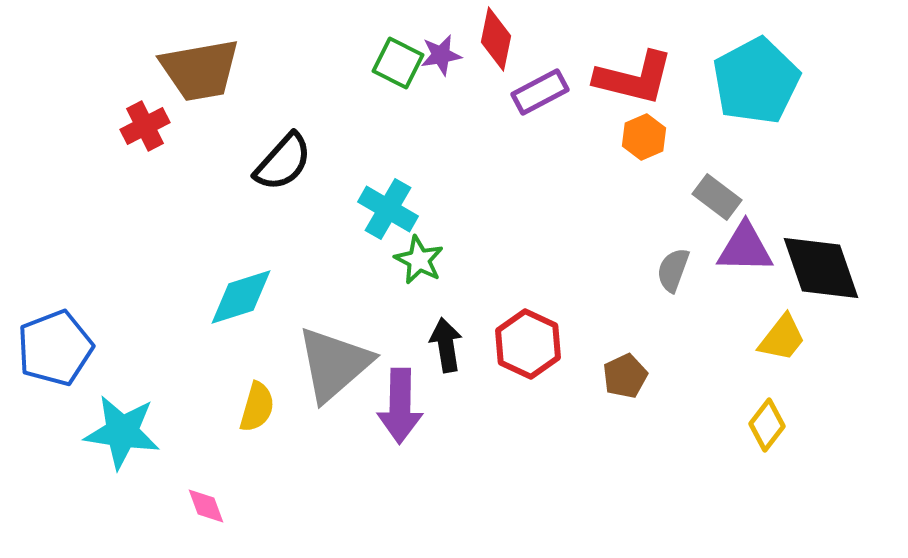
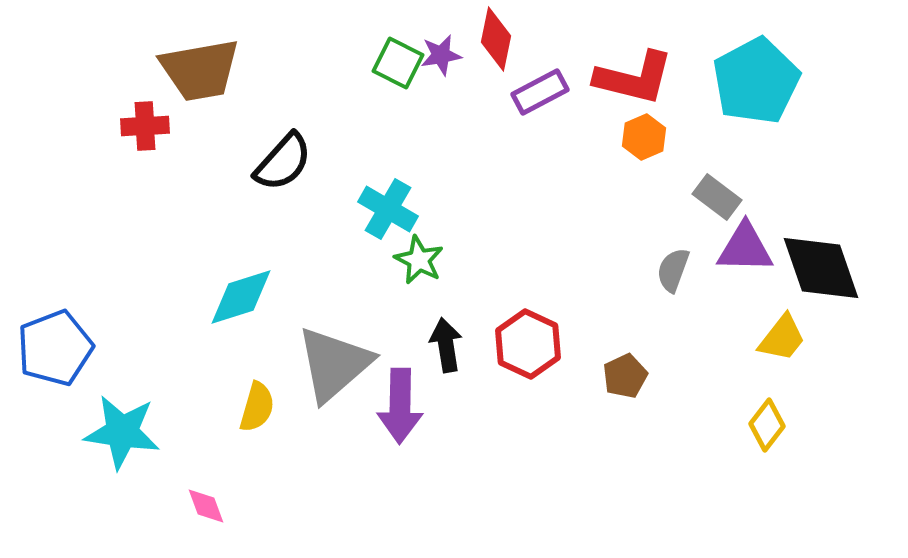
red cross: rotated 24 degrees clockwise
